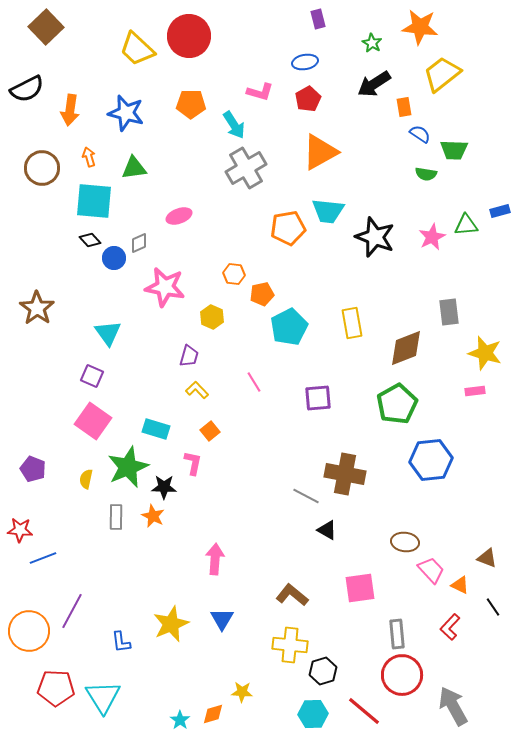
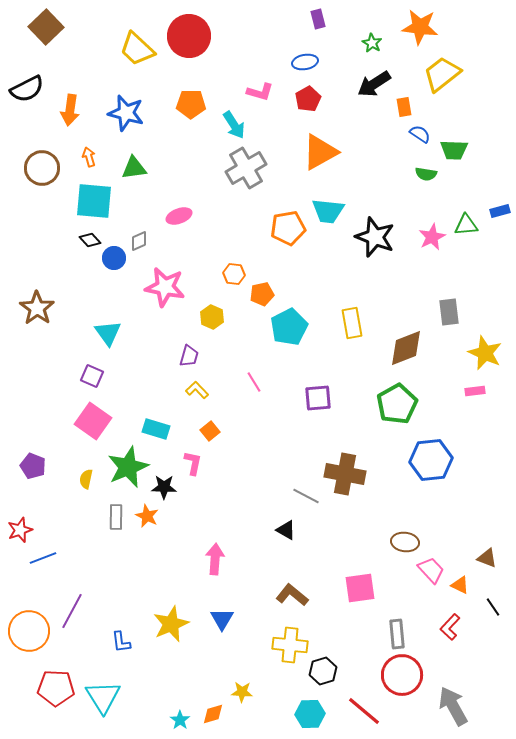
gray diamond at (139, 243): moved 2 px up
yellow star at (485, 353): rotated 8 degrees clockwise
purple pentagon at (33, 469): moved 3 px up
orange star at (153, 516): moved 6 px left
red star at (20, 530): rotated 25 degrees counterclockwise
black triangle at (327, 530): moved 41 px left
cyan hexagon at (313, 714): moved 3 px left
